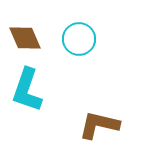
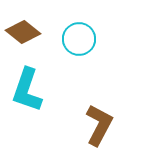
brown diamond: moved 2 px left, 6 px up; rotated 28 degrees counterclockwise
brown L-shape: rotated 105 degrees clockwise
